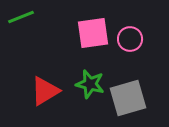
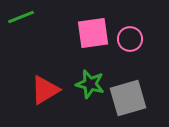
red triangle: moved 1 px up
